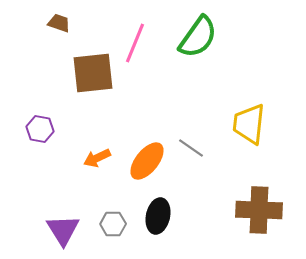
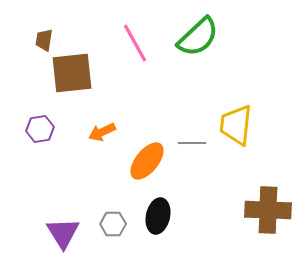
brown trapezoid: moved 15 px left, 17 px down; rotated 100 degrees counterclockwise
green semicircle: rotated 12 degrees clockwise
pink line: rotated 51 degrees counterclockwise
brown square: moved 21 px left
yellow trapezoid: moved 13 px left, 1 px down
purple hexagon: rotated 20 degrees counterclockwise
gray line: moved 1 px right, 5 px up; rotated 36 degrees counterclockwise
orange arrow: moved 5 px right, 26 px up
brown cross: moved 9 px right
purple triangle: moved 3 px down
